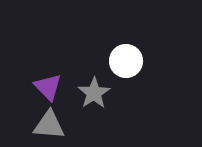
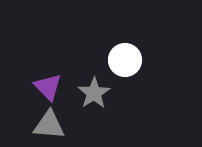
white circle: moved 1 px left, 1 px up
